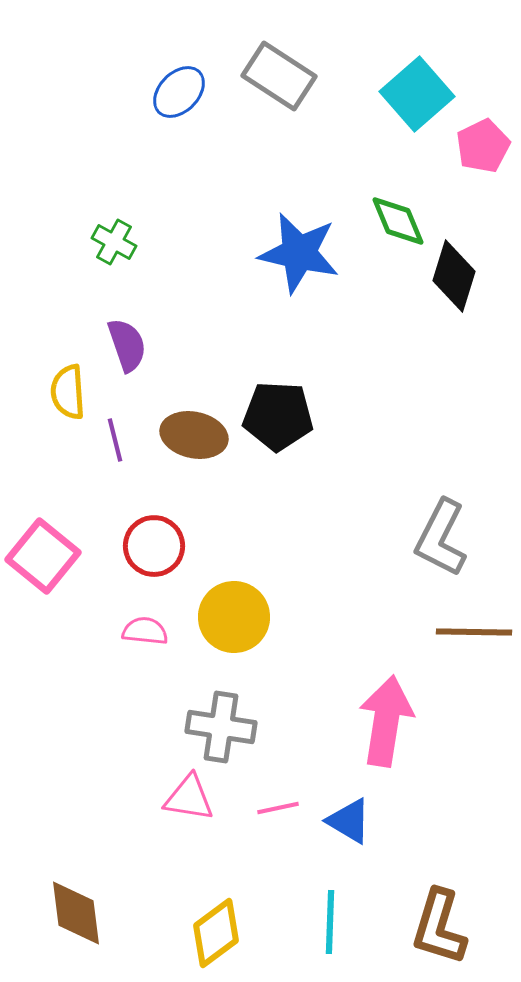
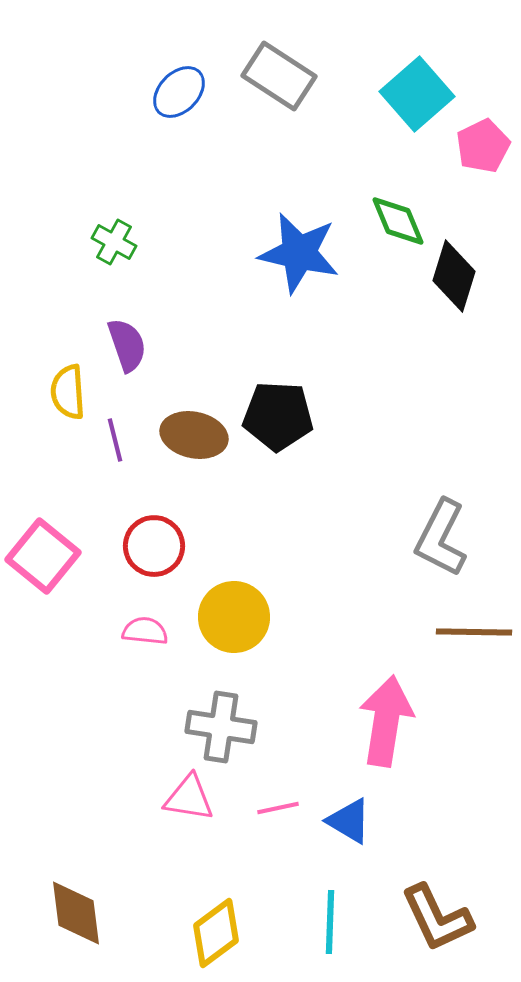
brown L-shape: moved 2 px left, 9 px up; rotated 42 degrees counterclockwise
